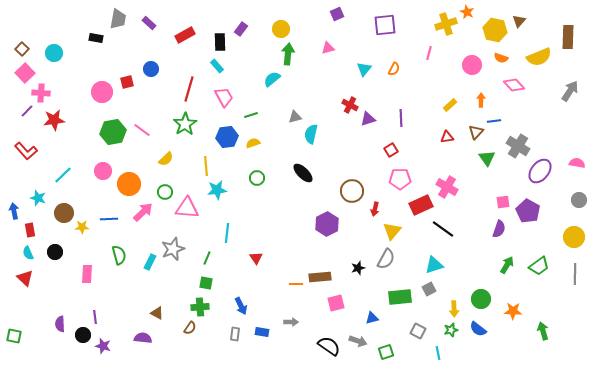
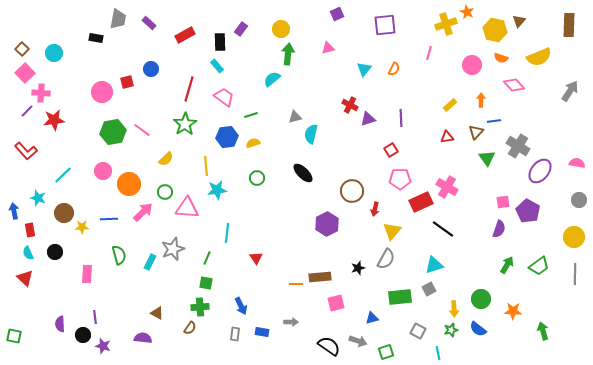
brown rectangle at (568, 37): moved 1 px right, 12 px up
pink trapezoid at (224, 97): rotated 25 degrees counterclockwise
red rectangle at (421, 205): moved 3 px up
